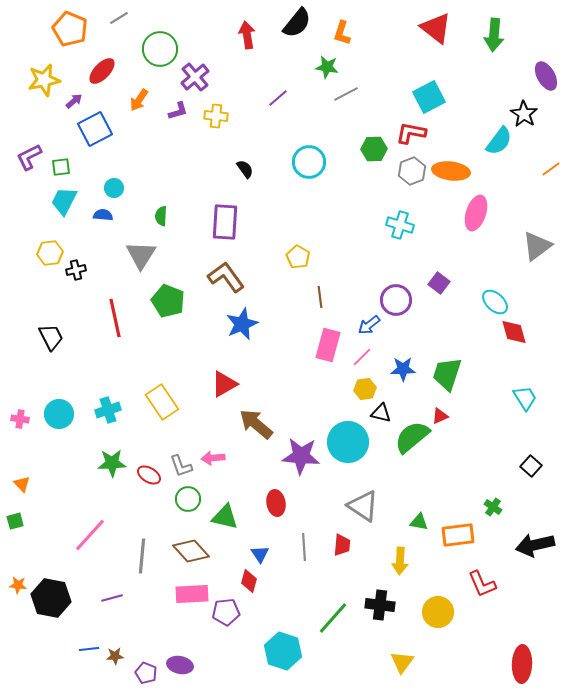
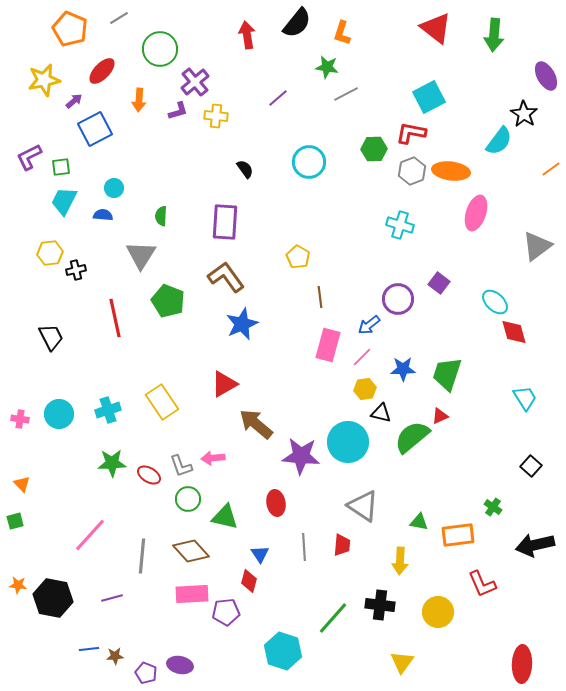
purple cross at (195, 77): moved 5 px down
orange arrow at (139, 100): rotated 30 degrees counterclockwise
purple circle at (396, 300): moved 2 px right, 1 px up
black hexagon at (51, 598): moved 2 px right
